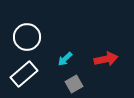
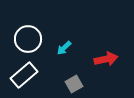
white circle: moved 1 px right, 2 px down
cyan arrow: moved 1 px left, 11 px up
white rectangle: moved 1 px down
